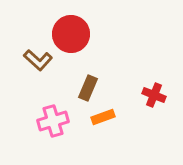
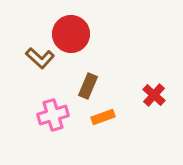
brown L-shape: moved 2 px right, 2 px up
brown rectangle: moved 2 px up
red cross: rotated 20 degrees clockwise
pink cross: moved 6 px up
